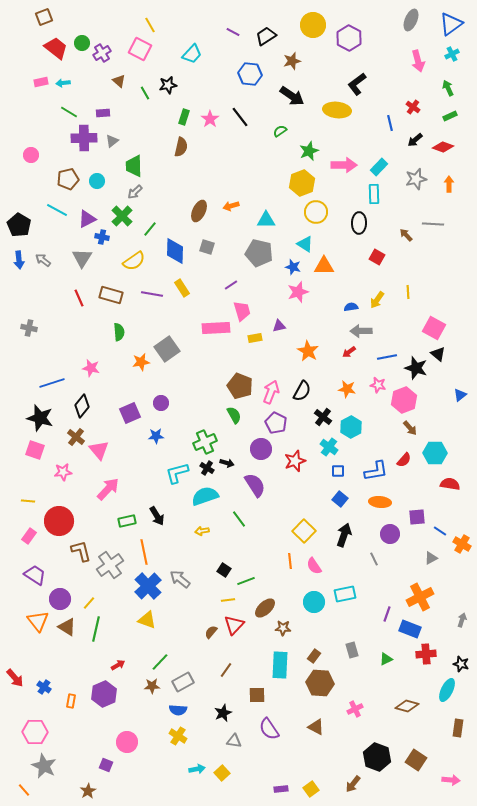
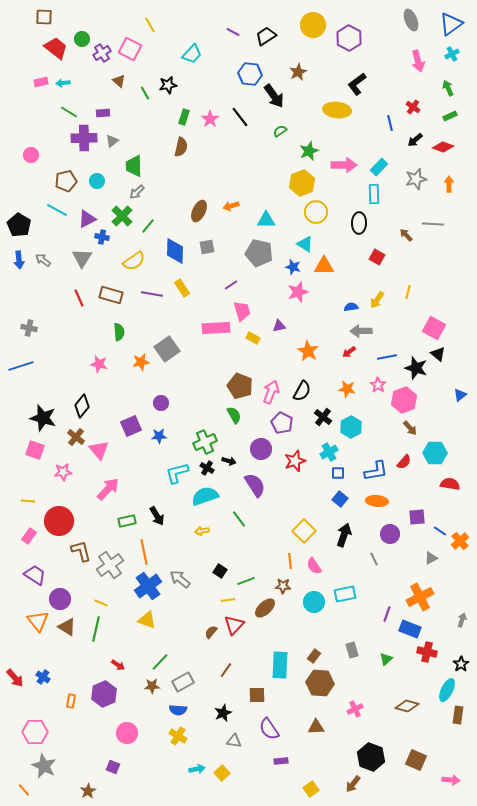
brown square at (44, 17): rotated 24 degrees clockwise
gray ellipse at (411, 20): rotated 45 degrees counterclockwise
green circle at (82, 43): moved 4 px up
pink square at (140, 49): moved 10 px left
brown star at (292, 61): moved 6 px right, 11 px down; rotated 12 degrees counterclockwise
black arrow at (292, 96): moved 18 px left; rotated 20 degrees clockwise
brown pentagon at (68, 179): moved 2 px left, 2 px down
gray arrow at (135, 192): moved 2 px right
green line at (150, 229): moved 2 px left, 3 px up
gray square at (207, 247): rotated 28 degrees counterclockwise
yellow line at (408, 292): rotated 16 degrees clockwise
yellow rectangle at (255, 338): moved 2 px left; rotated 40 degrees clockwise
pink star at (91, 368): moved 8 px right, 4 px up
blue line at (52, 383): moved 31 px left, 17 px up
pink star at (378, 385): rotated 21 degrees clockwise
purple square at (130, 413): moved 1 px right, 13 px down
black star at (40, 418): moved 3 px right
purple pentagon at (276, 423): moved 6 px right
blue star at (156, 436): moved 3 px right
cyan cross at (329, 447): moved 5 px down; rotated 24 degrees clockwise
red semicircle at (404, 460): moved 2 px down
black arrow at (227, 463): moved 2 px right, 2 px up
blue square at (338, 471): moved 2 px down
orange ellipse at (380, 502): moved 3 px left, 1 px up
orange cross at (462, 544): moved 2 px left, 3 px up; rotated 18 degrees clockwise
black square at (224, 570): moved 4 px left, 1 px down
blue cross at (148, 586): rotated 8 degrees clockwise
yellow line at (89, 603): moved 12 px right; rotated 72 degrees clockwise
brown star at (283, 628): moved 42 px up
red cross at (426, 654): moved 1 px right, 2 px up; rotated 18 degrees clockwise
green triangle at (386, 659): rotated 16 degrees counterclockwise
black star at (461, 664): rotated 21 degrees clockwise
red arrow at (118, 665): rotated 64 degrees clockwise
blue cross at (44, 687): moved 1 px left, 10 px up
brown triangle at (316, 727): rotated 30 degrees counterclockwise
brown rectangle at (458, 728): moved 13 px up
pink circle at (127, 742): moved 9 px up
black hexagon at (377, 757): moved 6 px left
brown square at (416, 760): rotated 10 degrees counterclockwise
purple square at (106, 765): moved 7 px right, 2 px down
purple rectangle at (281, 789): moved 28 px up
